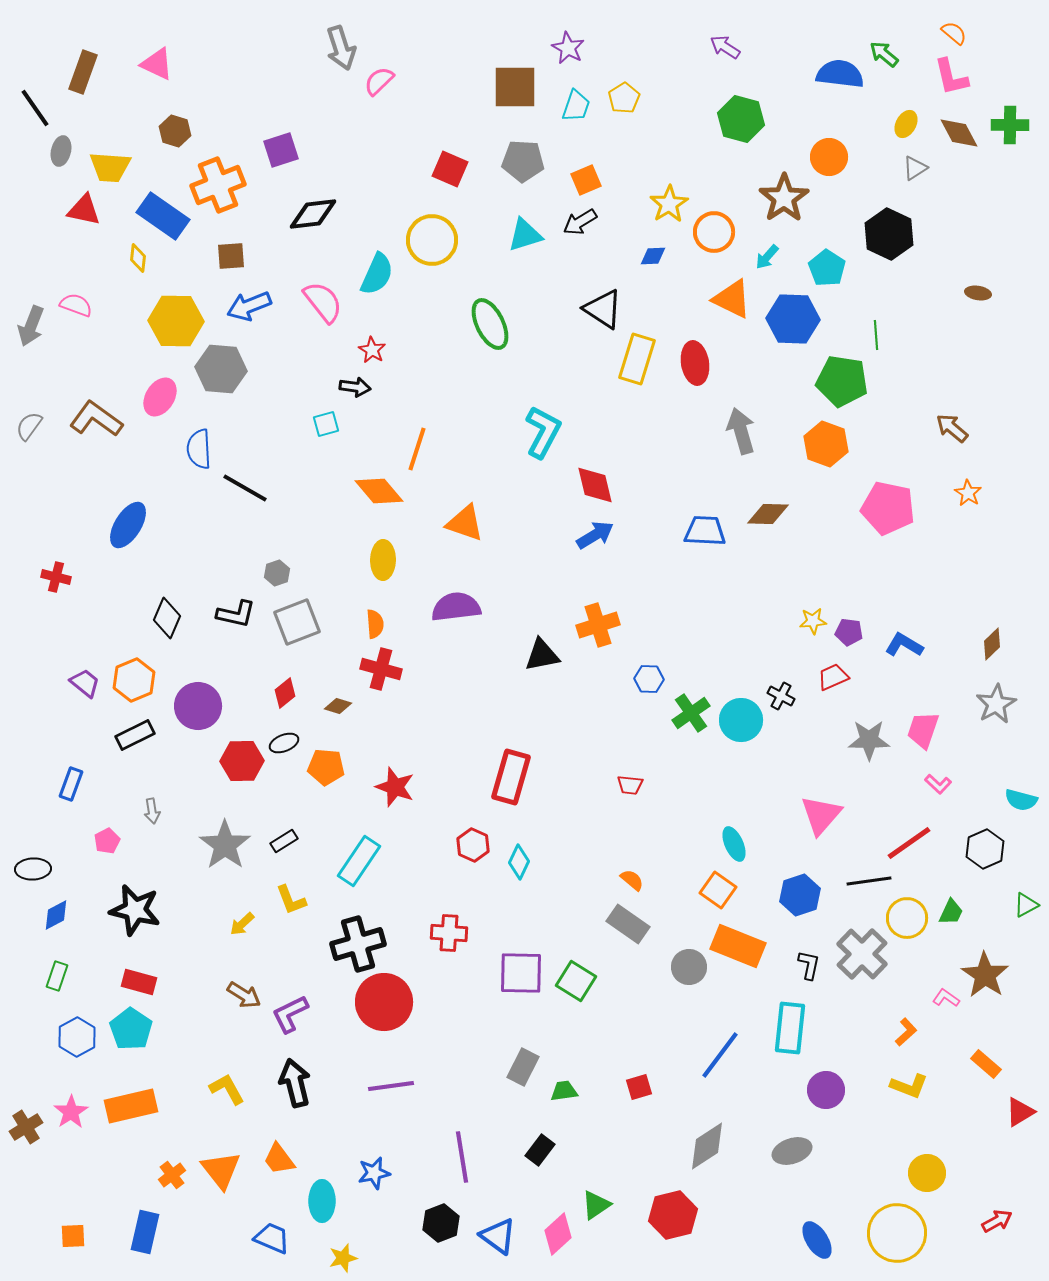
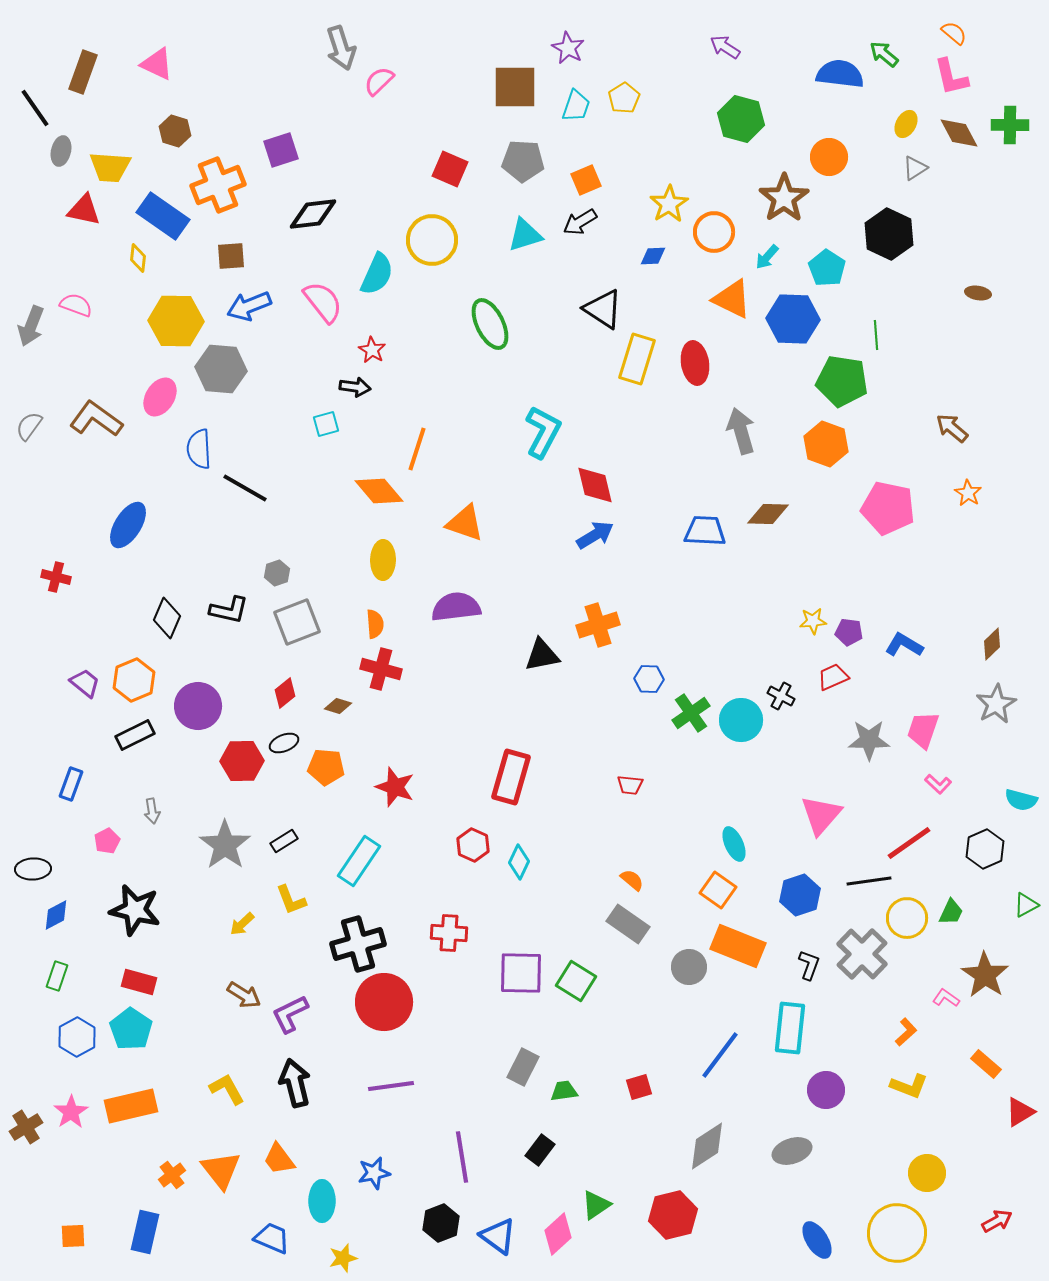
black L-shape at (236, 614): moved 7 px left, 4 px up
black L-shape at (809, 965): rotated 8 degrees clockwise
